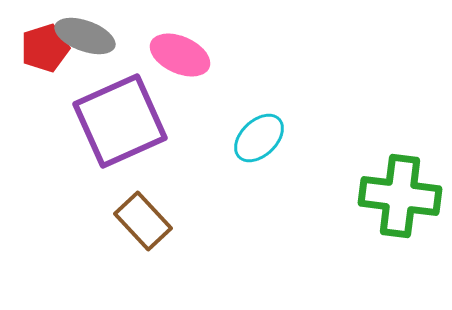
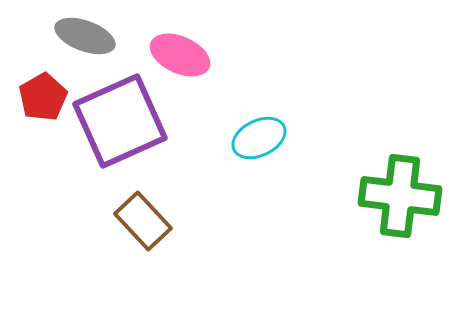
red pentagon: moved 2 px left, 49 px down; rotated 12 degrees counterclockwise
cyan ellipse: rotated 18 degrees clockwise
